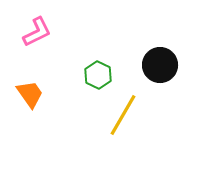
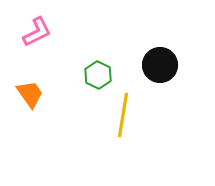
yellow line: rotated 21 degrees counterclockwise
